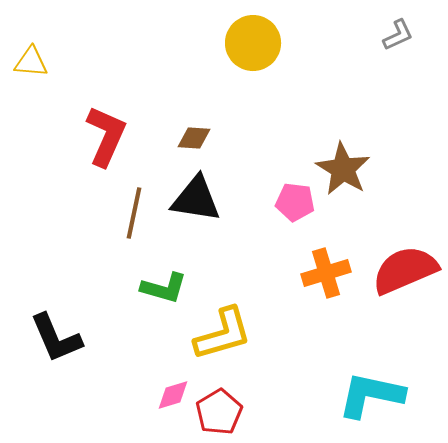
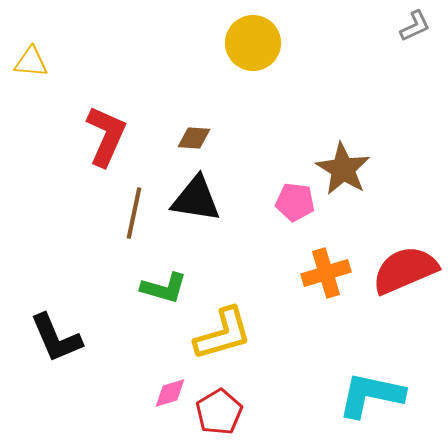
gray L-shape: moved 17 px right, 9 px up
pink diamond: moved 3 px left, 2 px up
